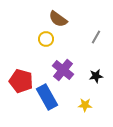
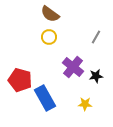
brown semicircle: moved 8 px left, 5 px up
yellow circle: moved 3 px right, 2 px up
purple cross: moved 10 px right, 3 px up
red pentagon: moved 1 px left, 1 px up
blue rectangle: moved 2 px left, 1 px down
yellow star: moved 1 px up
